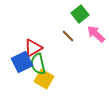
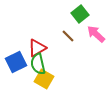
red triangle: moved 4 px right
blue square: moved 6 px left
